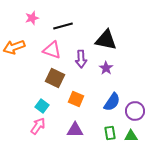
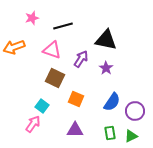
purple arrow: rotated 144 degrees counterclockwise
pink arrow: moved 5 px left, 2 px up
green triangle: rotated 24 degrees counterclockwise
